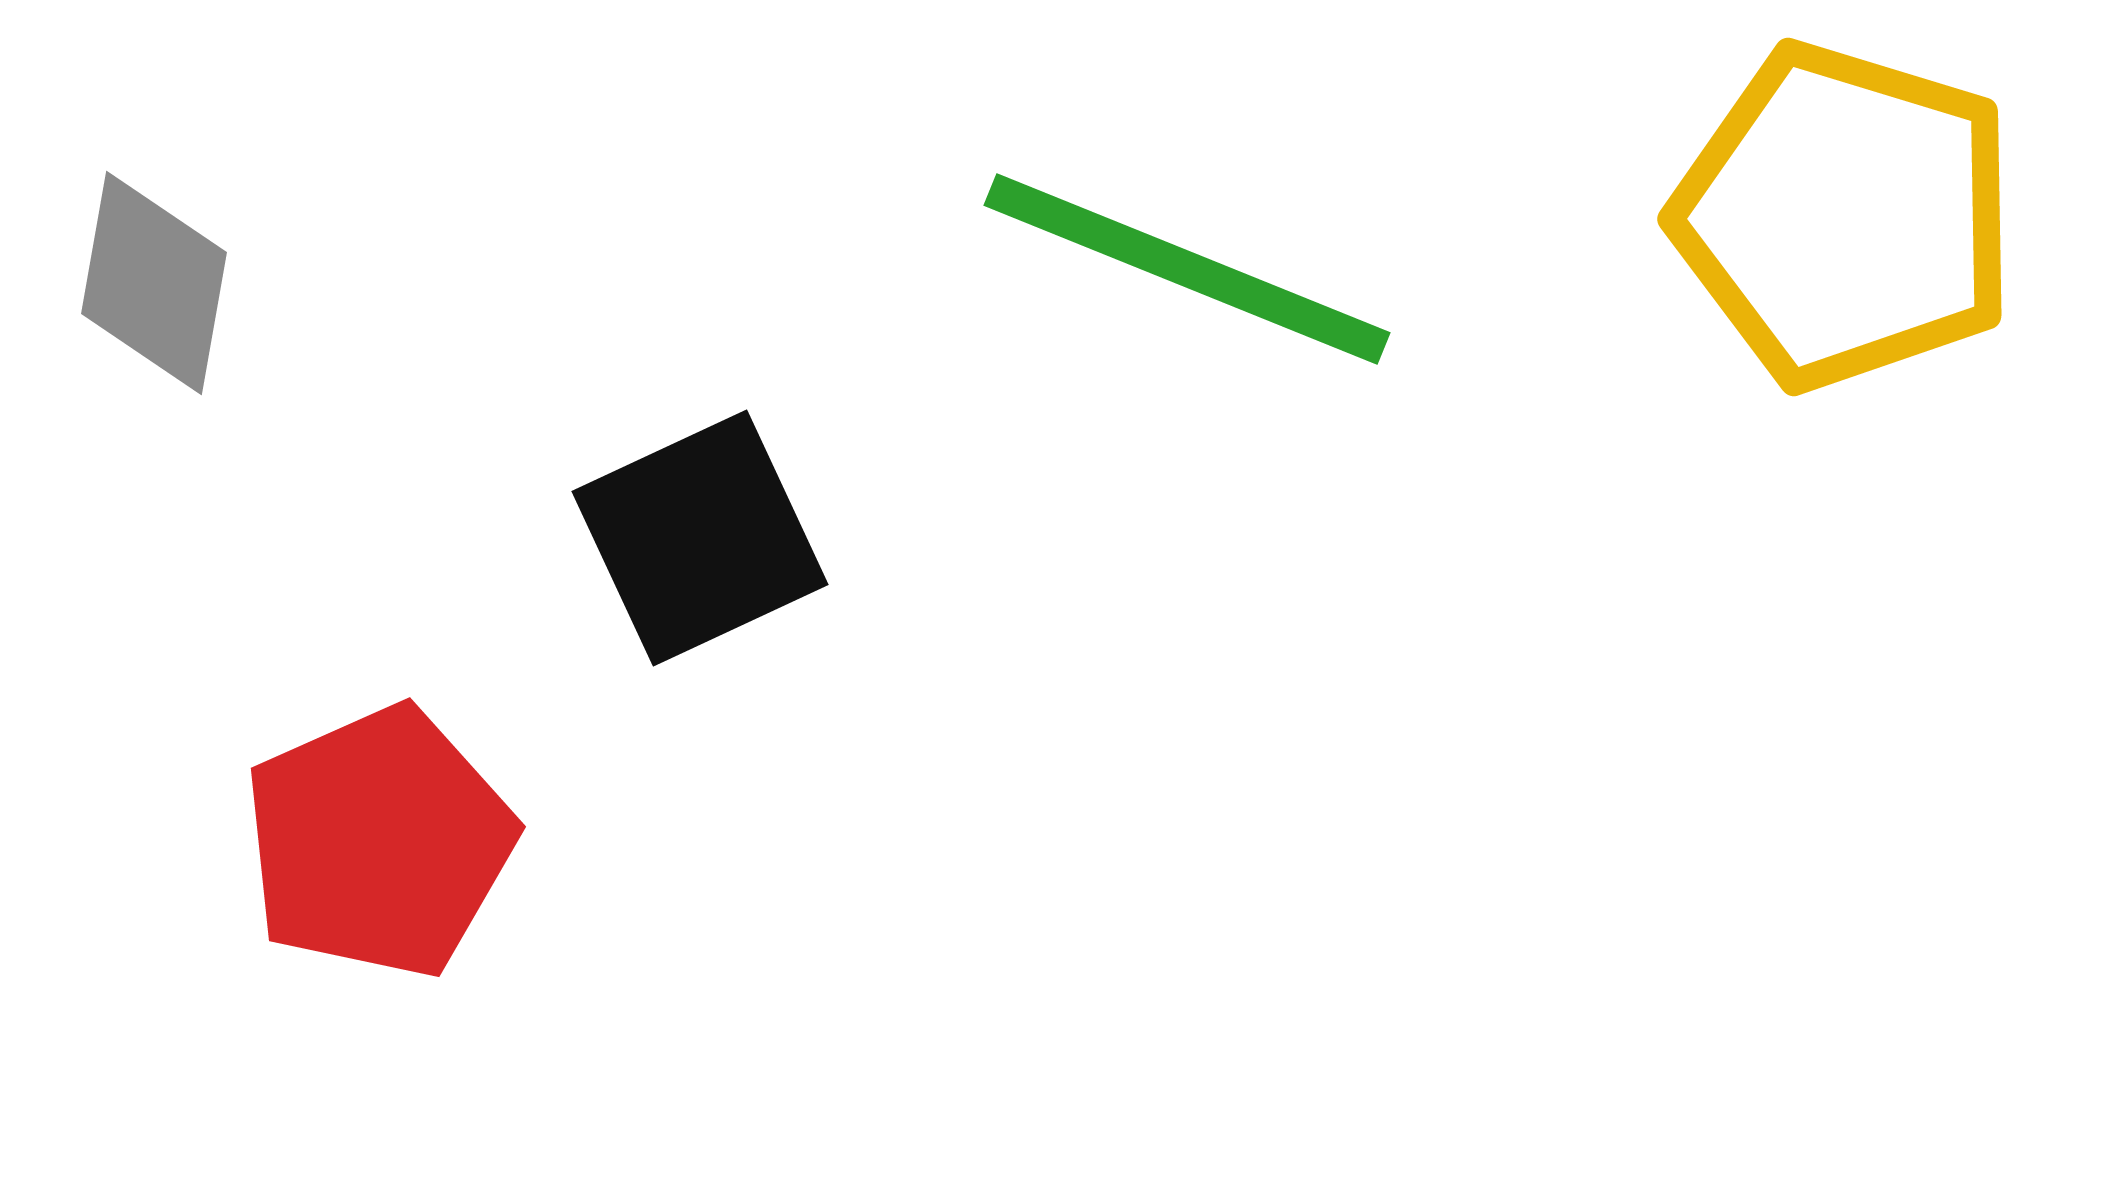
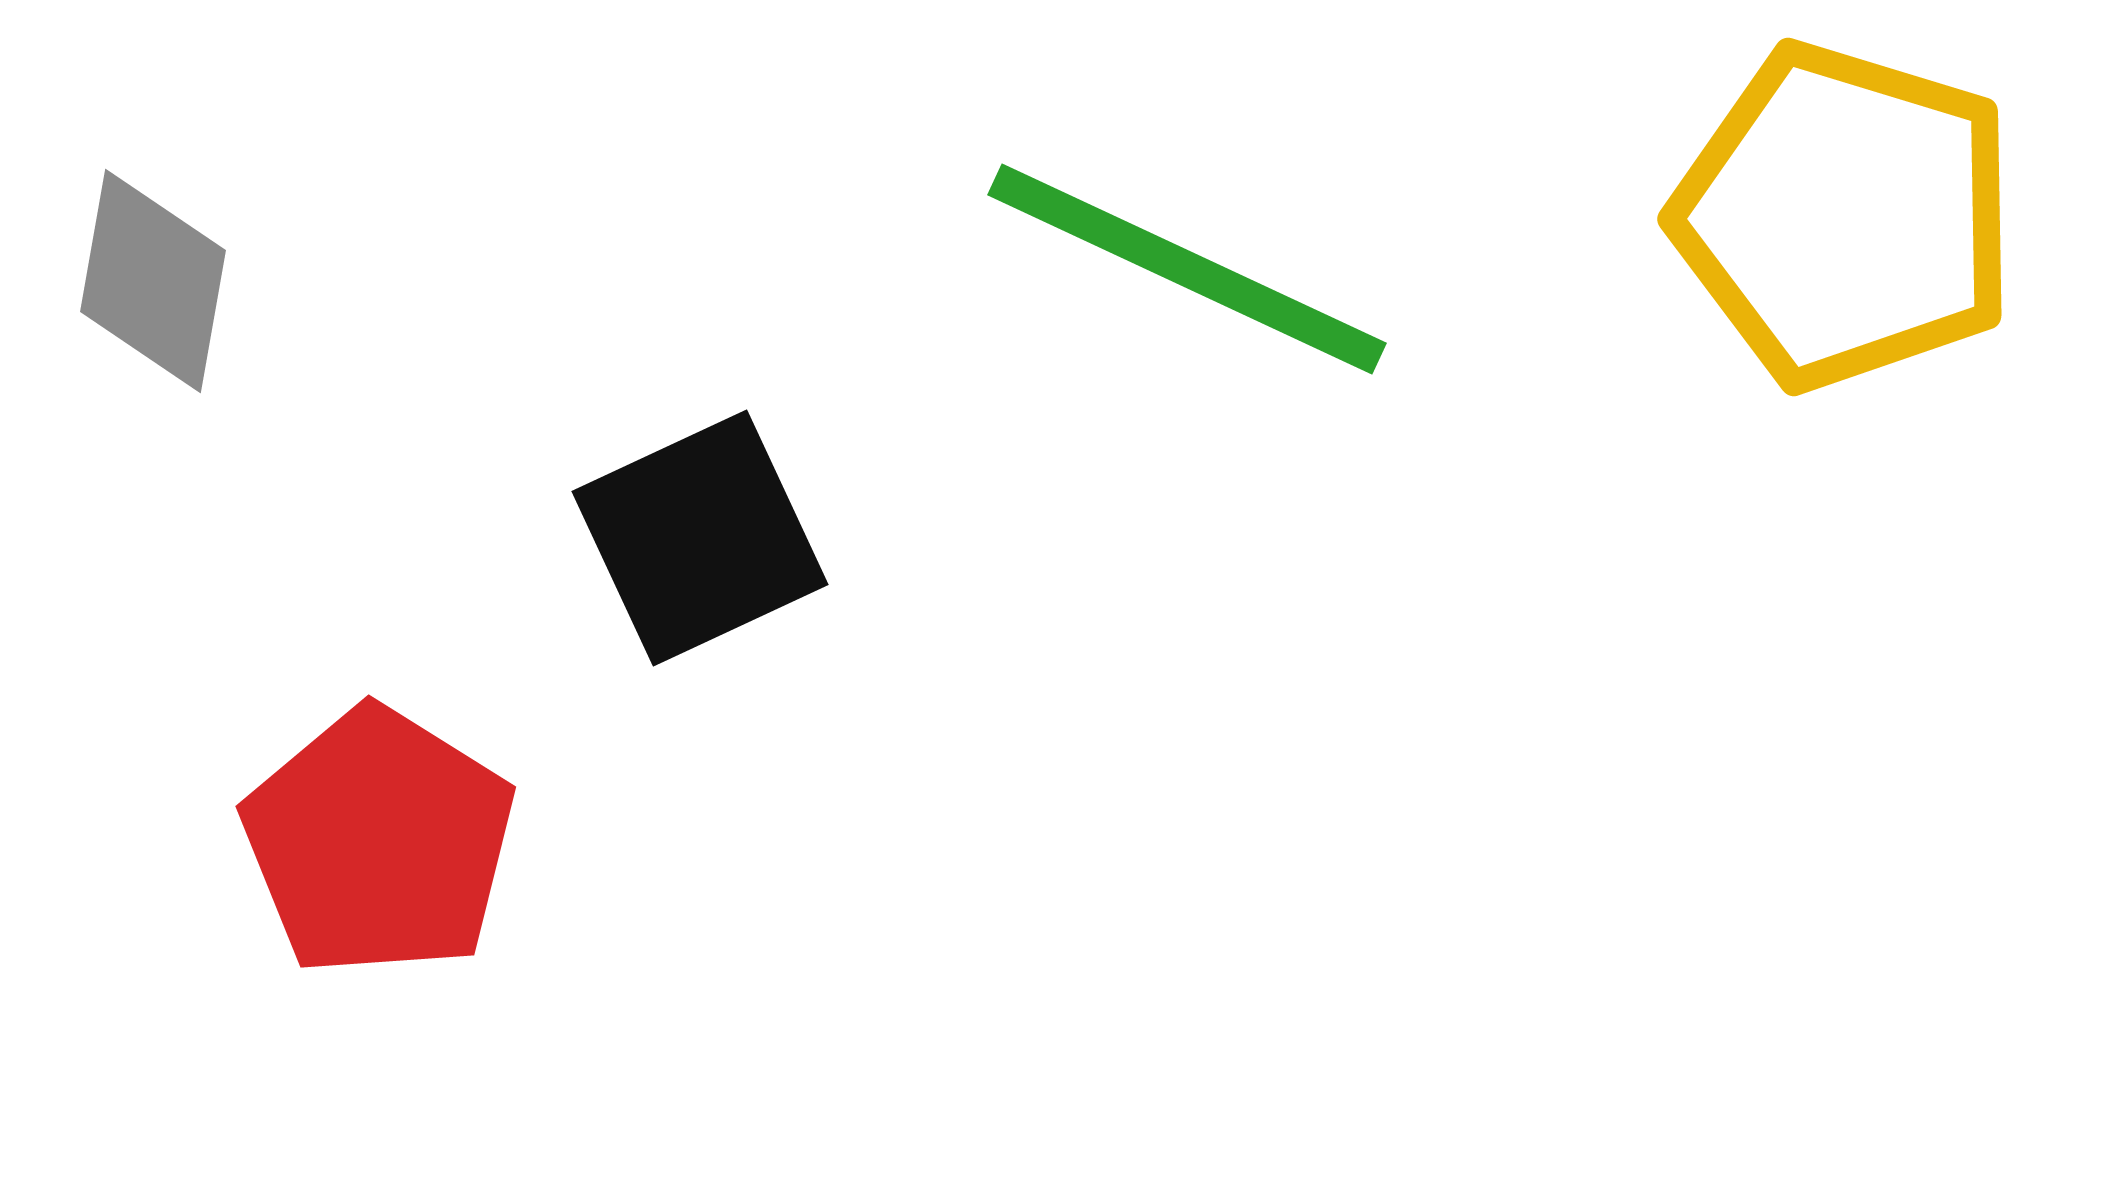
green line: rotated 3 degrees clockwise
gray diamond: moved 1 px left, 2 px up
red pentagon: rotated 16 degrees counterclockwise
